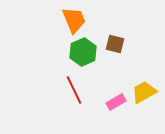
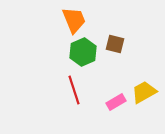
red line: rotated 8 degrees clockwise
